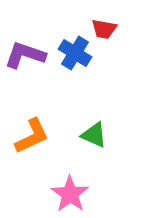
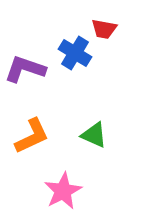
purple L-shape: moved 14 px down
pink star: moved 7 px left, 3 px up; rotated 9 degrees clockwise
